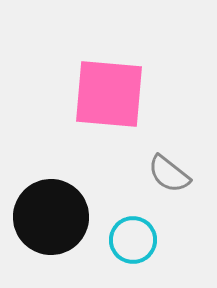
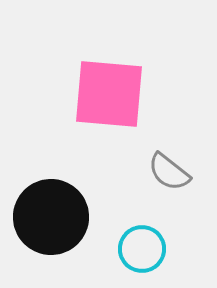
gray semicircle: moved 2 px up
cyan circle: moved 9 px right, 9 px down
